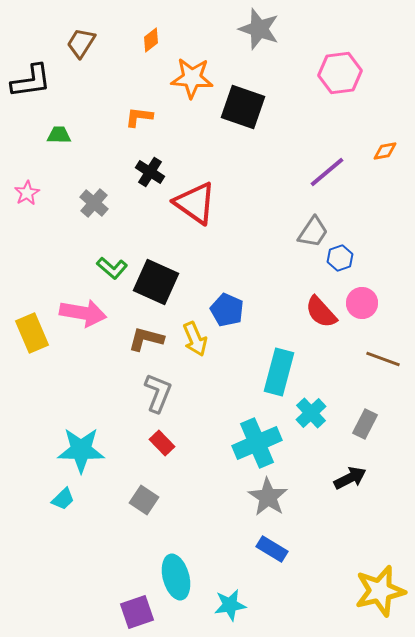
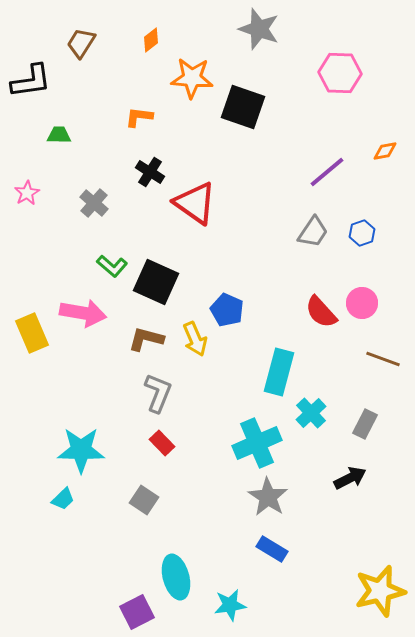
pink hexagon at (340, 73): rotated 9 degrees clockwise
blue hexagon at (340, 258): moved 22 px right, 25 px up
green L-shape at (112, 268): moved 2 px up
purple square at (137, 612): rotated 8 degrees counterclockwise
